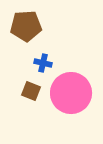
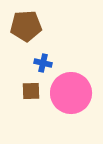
brown square: rotated 24 degrees counterclockwise
